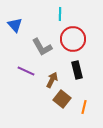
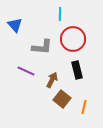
gray L-shape: rotated 55 degrees counterclockwise
